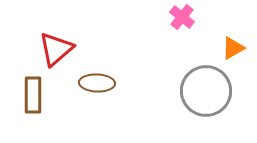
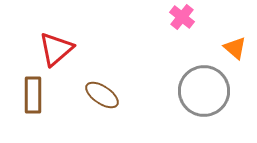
orange triangle: moved 2 px right; rotated 50 degrees counterclockwise
brown ellipse: moved 5 px right, 12 px down; rotated 32 degrees clockwise
gray circle: moved 2 px left
